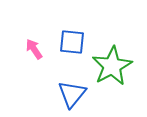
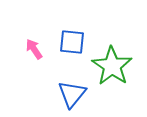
green star: rotated 9 degrees counterclockwise
